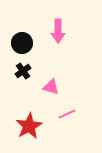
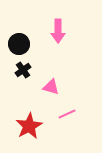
black circle: moved 3 px left, 1 px down
black cross: moved 1 px up
